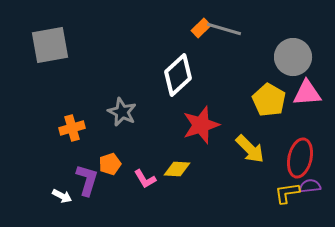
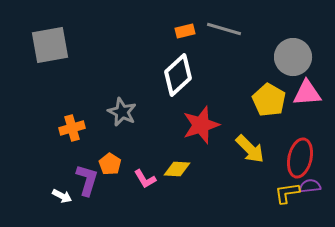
orange rectangle: moved 16 px left, 3 px down; rotated 30 degrees clockwise
orange pentagon: rotated 20 degrees counterclockwise
